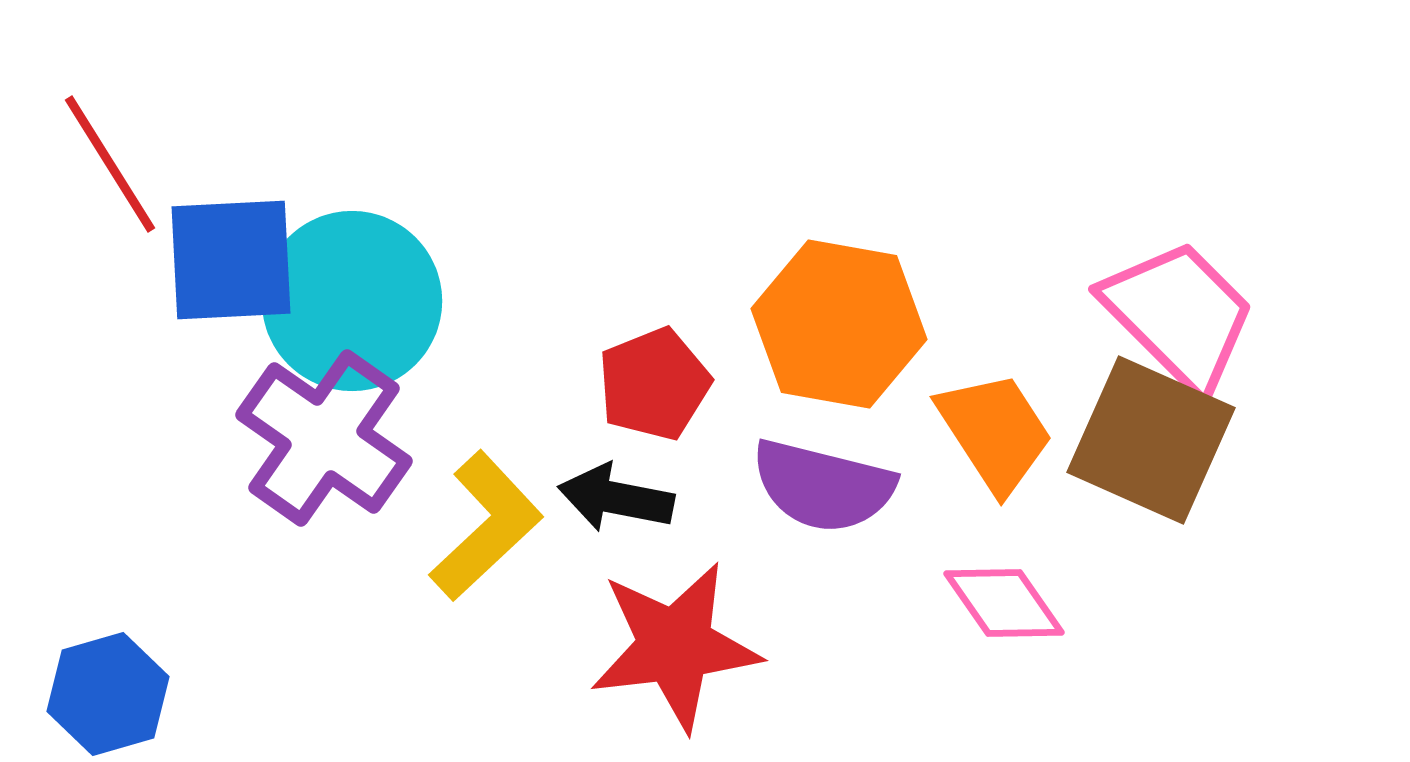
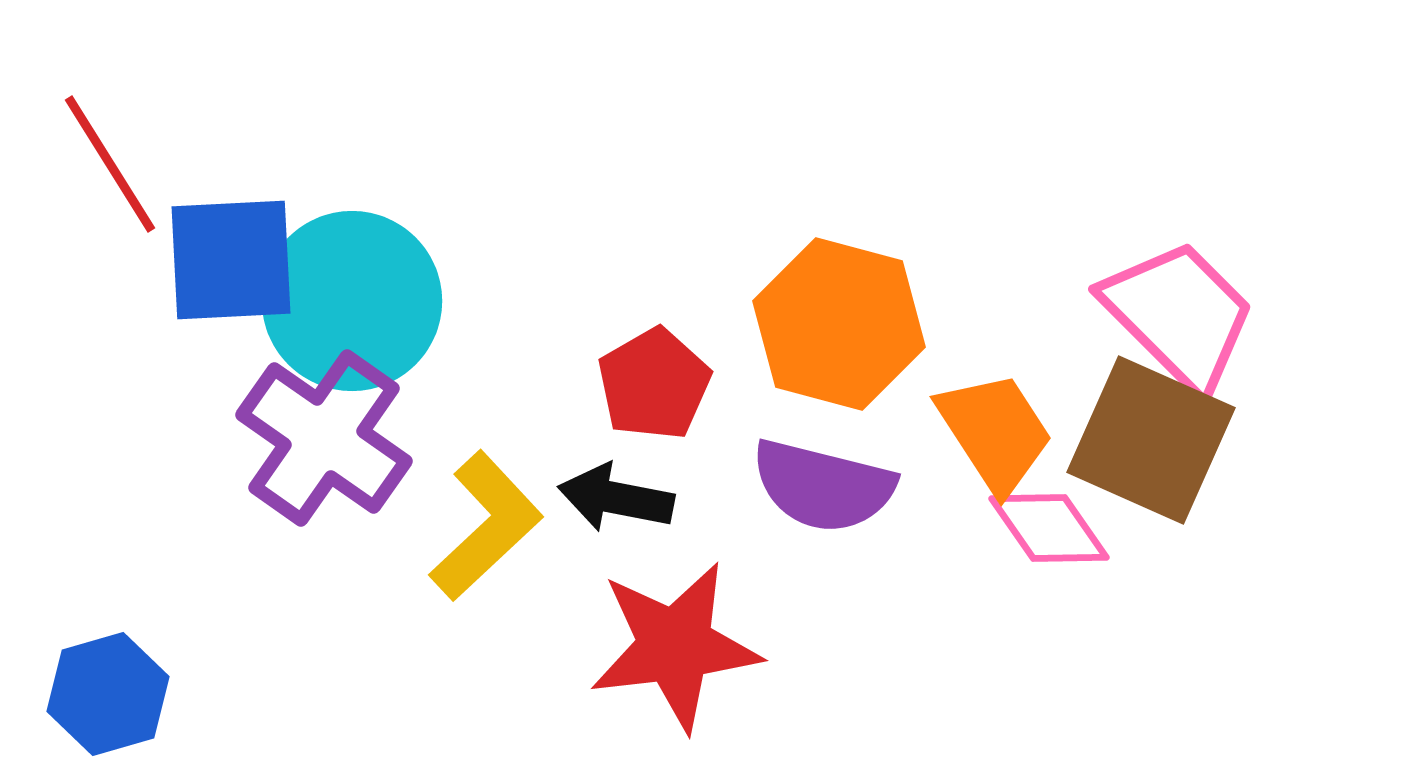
orange hexagon: rotated 5 degrees clockwise
red pentagon: rotated 8 degrees counterclockwise
pink diamond: moved 45 px right, 75 px up
